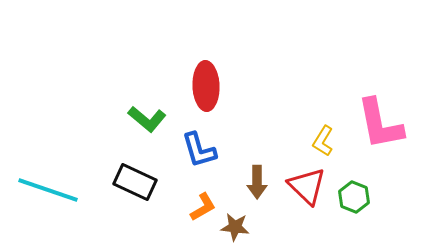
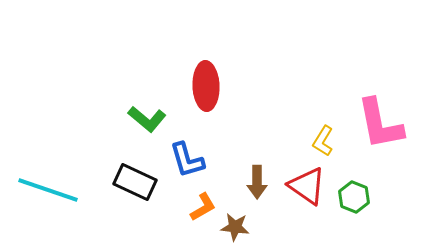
blue L-shape: moved 12 px left, 10 px down
red triangle: rotated 9 degrees counterclockwise
